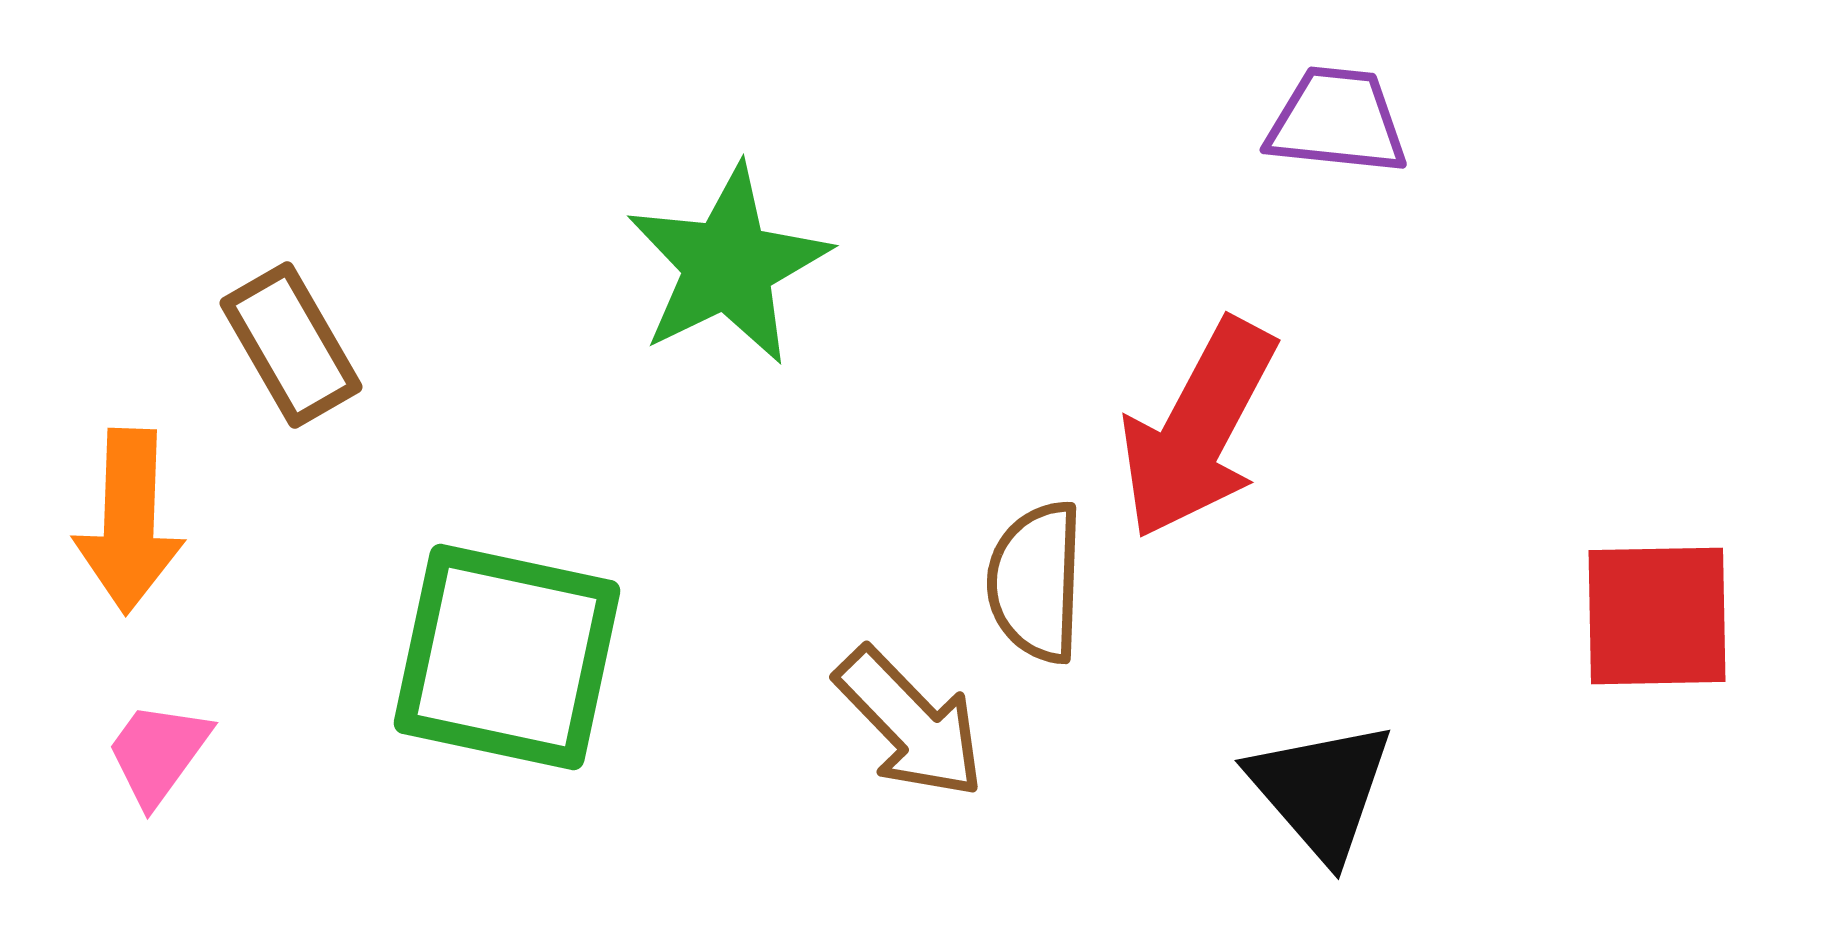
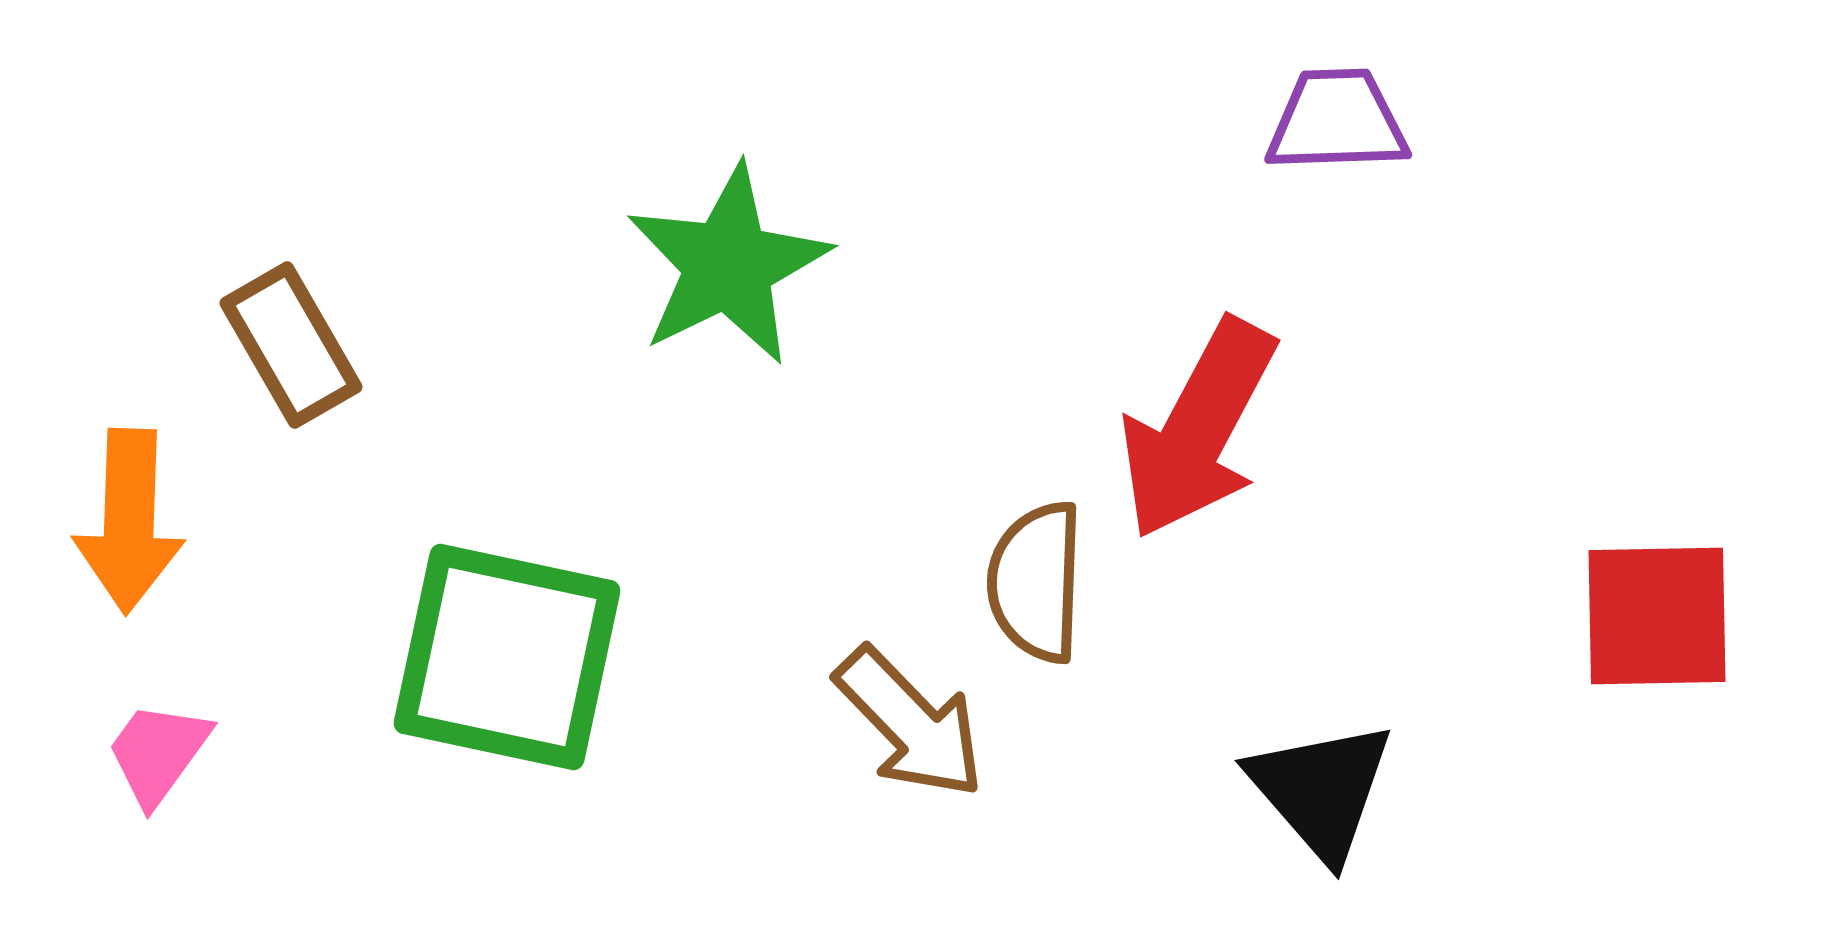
purple trapezoid: rotated 8 degrees counterclockwise
